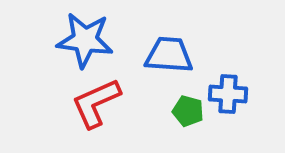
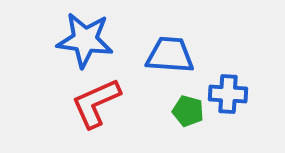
blue trapezoid: moved 1 px right
